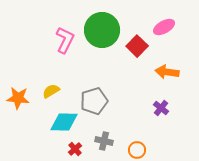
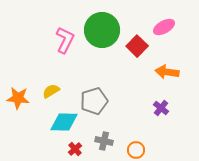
orange circle: moved 1 px left
